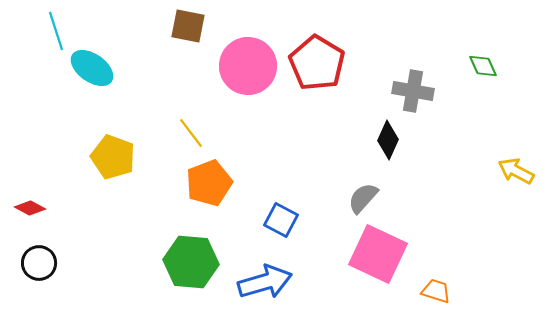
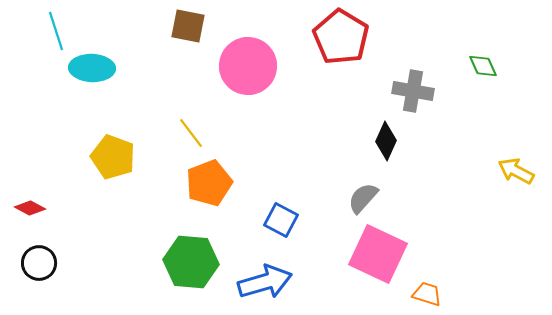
red pentagon: moved 24 px right, 26 px up
cyan ellipse: rotated 33 degrees counterclockwise
black diamond: moved 2 px left, 1 px down
orange trapezoid: moved 9 px left, 3 px down
